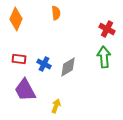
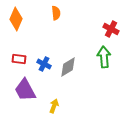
red cross: moved 4 px right
yellow arrow: moved 2 px left
